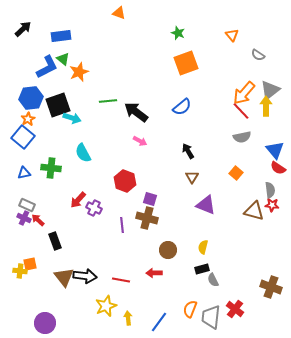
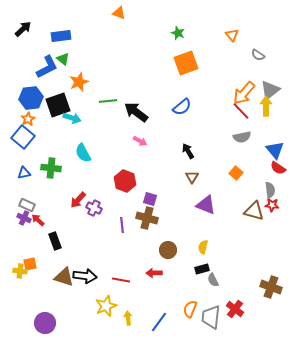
orange star at (79, 72): moved 10 px down
brown triangle at (64, 277): rotated 35 degrees counterclockwise
